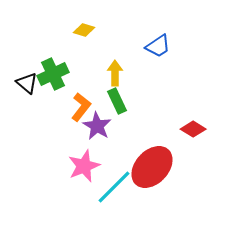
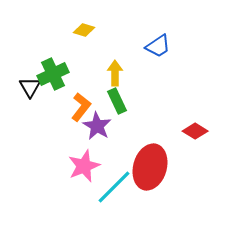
black triangle: moved 3 px right, 4 px down; rotated 20 degrees clockwise
red diamond: moved 2 px right, 2 px down
red ellipse: moved 2 px left; rotated 27 degrees counterclockwise
